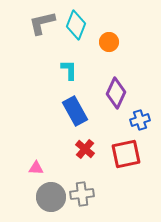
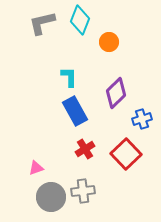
cyan diamond: moved 4 px right, 5 px up
cyan L-shape: moved 7 px down
purple diamond: rotated 20 degrees clockwise
blue cross: moved 2 px right, 1 px up
red cross: rotated 18 degrees clockwise
red square: rotated 32 degrees counterclockwise
pink triangle: rotated 21 degrees counterclockwise
gray cross: moved 1 px right, 3 px up
